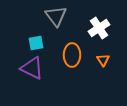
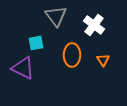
white cross: moved 5 px left, 3 px up; rotated 20 degrees counterclockwise
purple triangle: moved 9 px left
